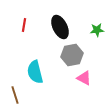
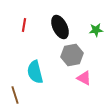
green star: moved 1 px left
